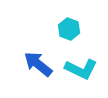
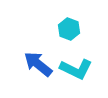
cyan L-shape: moved 5 px left
